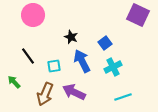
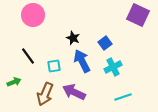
black star: moved 2 px right, 1 px down
green arrow: rotated 112 degrees clockwise
